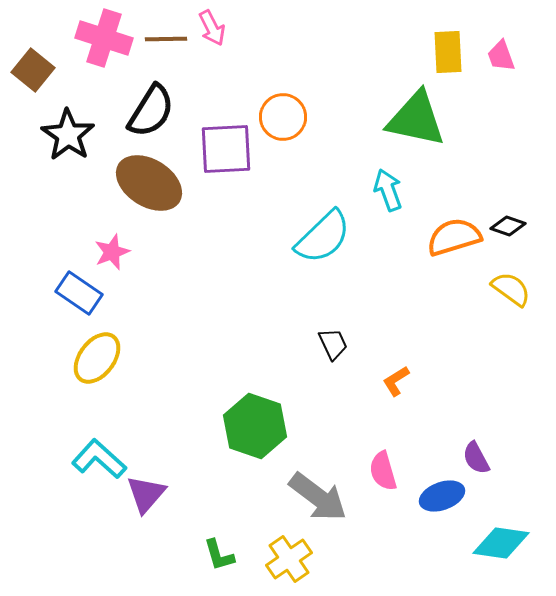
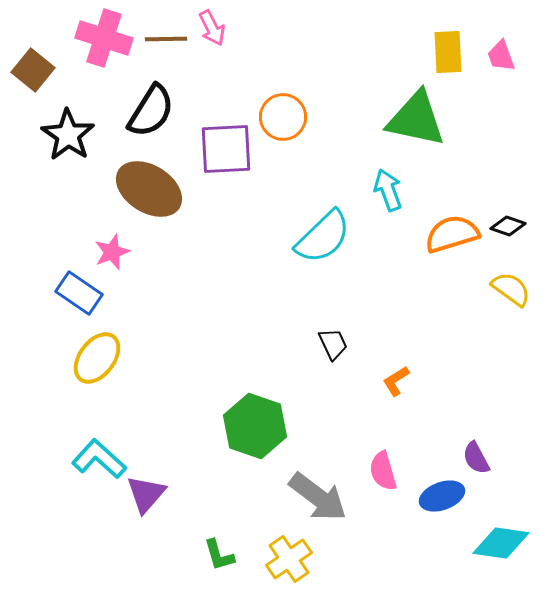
brown ellipse: moved 6 px down
orange semicircle: moved 2 px left, 3 px up
